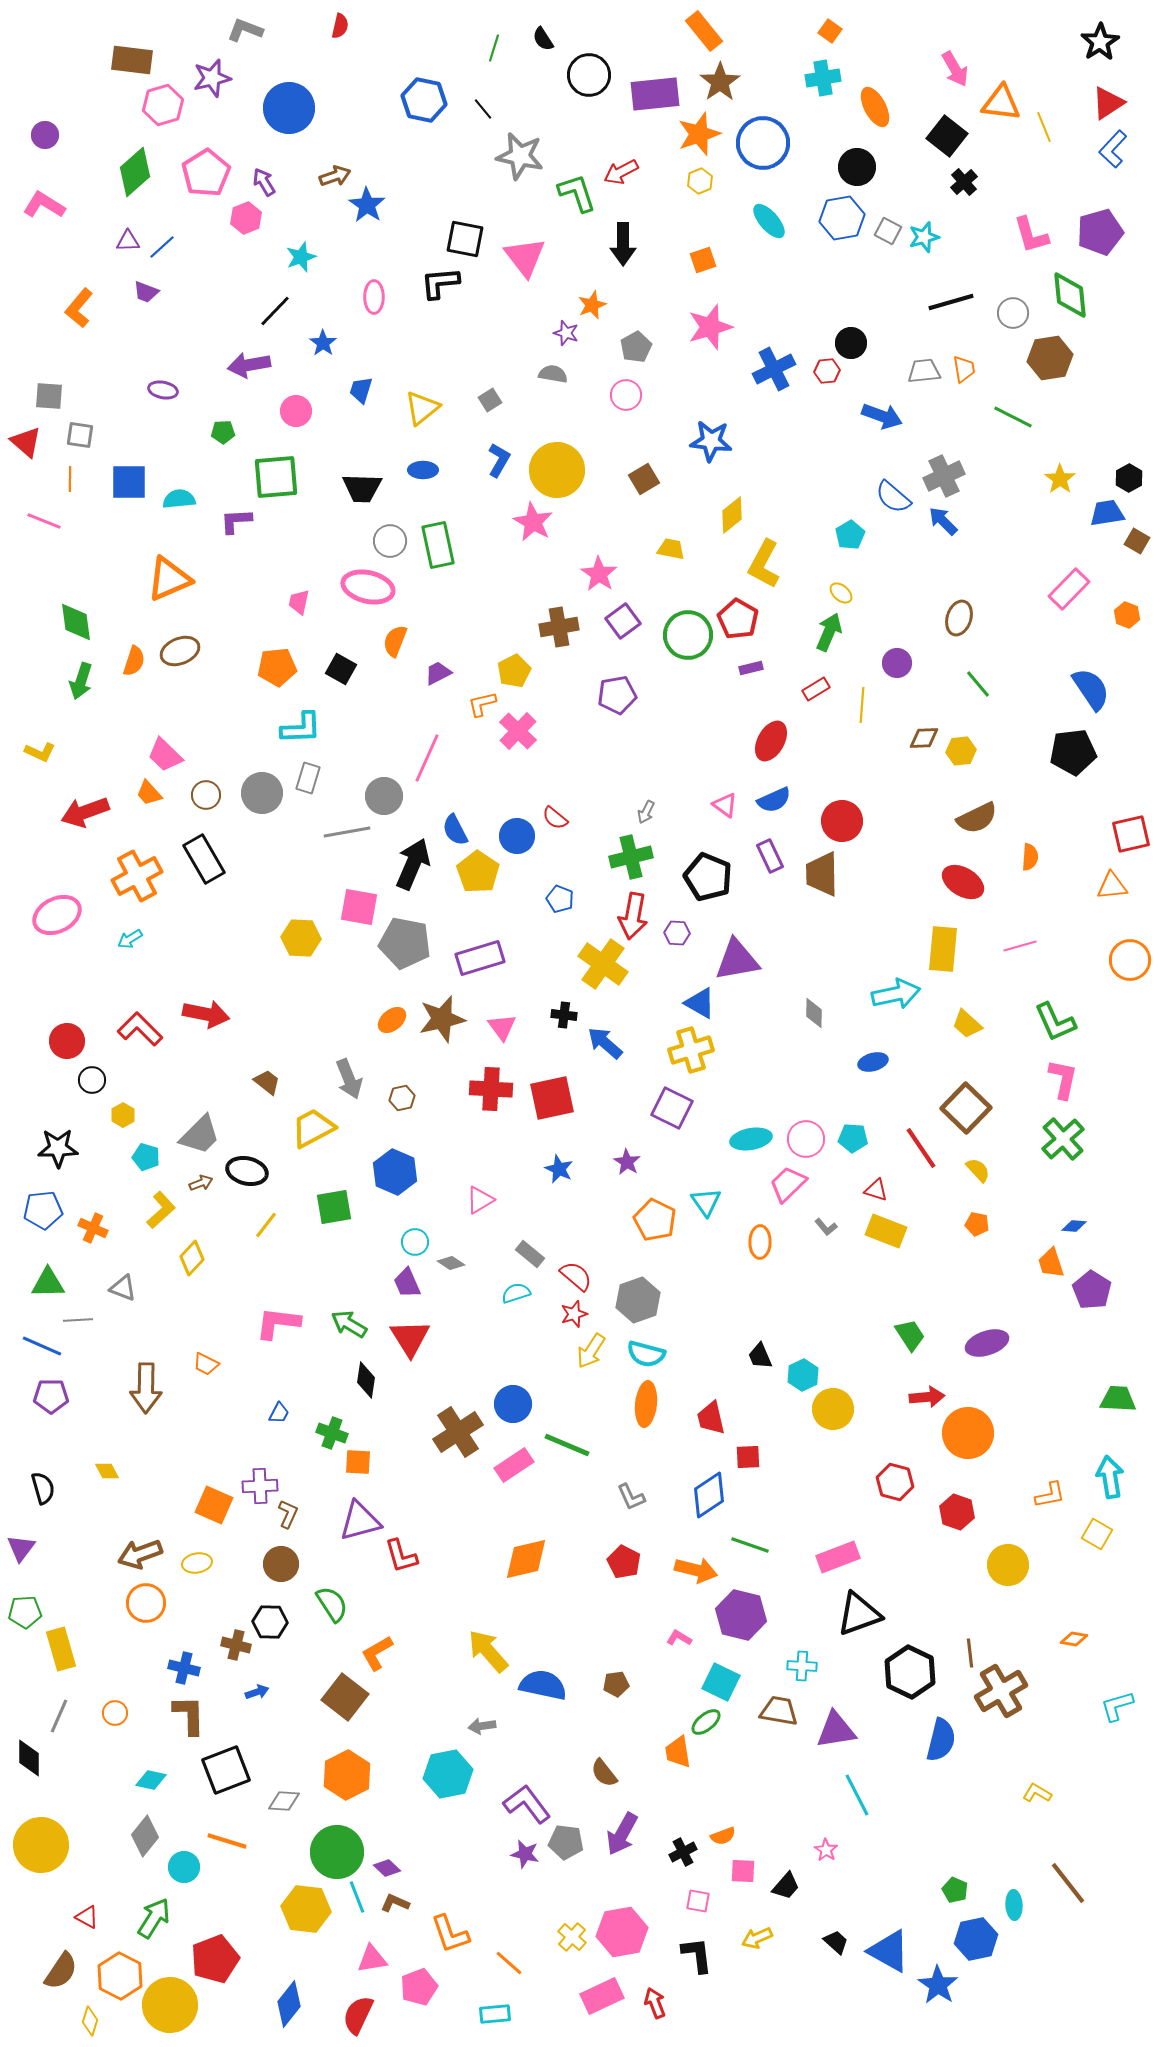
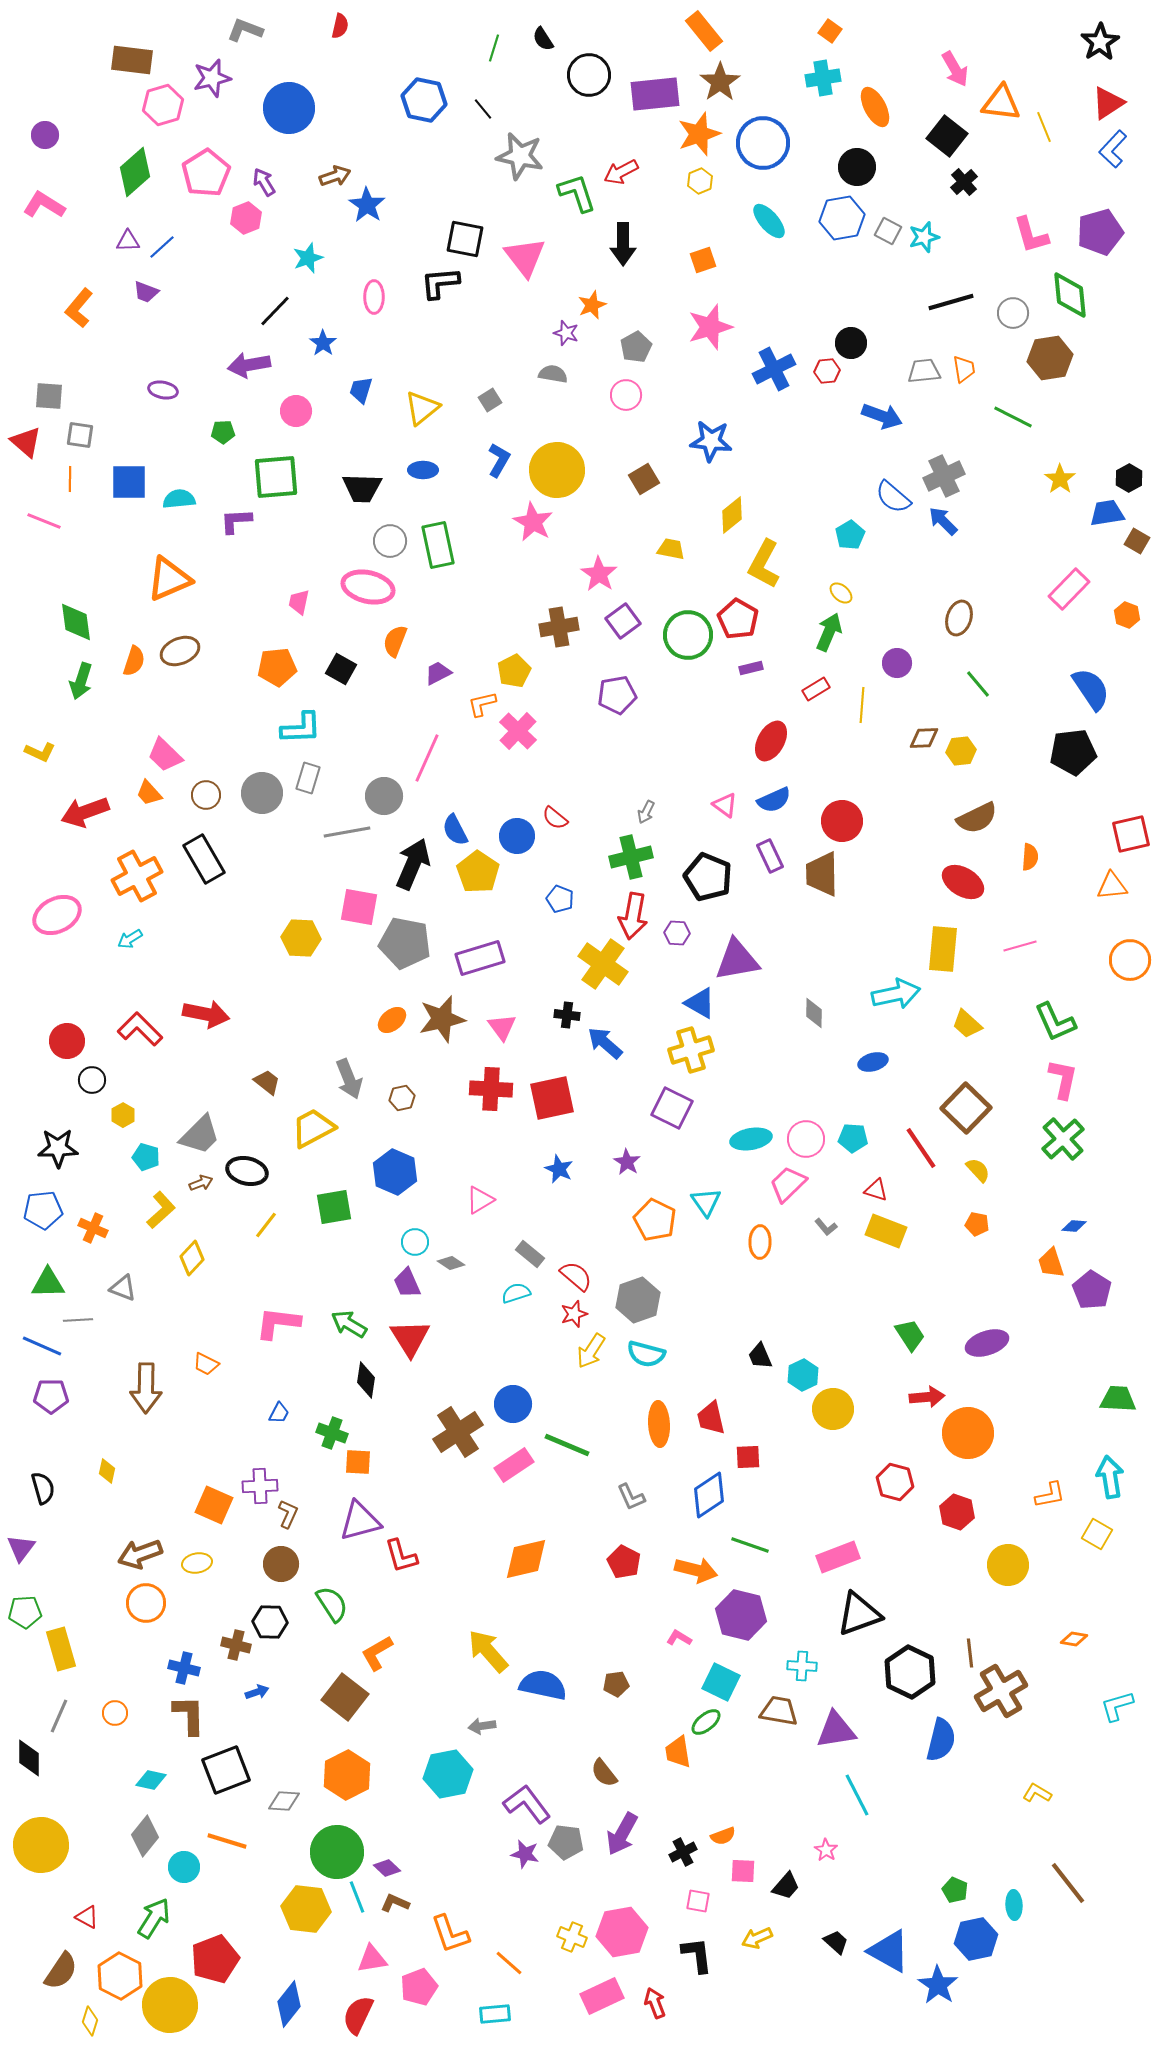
cyan star at (301, 257): moved 7 px right, 1 px down
black cross at (564, 1015): moved 3 px right
orange ellipse at (646, 1404): moved 13 px right, 20 px down; rotated 9 degrees counterclockwise
yellow diamond at (107, 1471): rotated 40 degrees clockwise
yellow cross at (572, 1937): rotated 20 degrees counterclockwise
